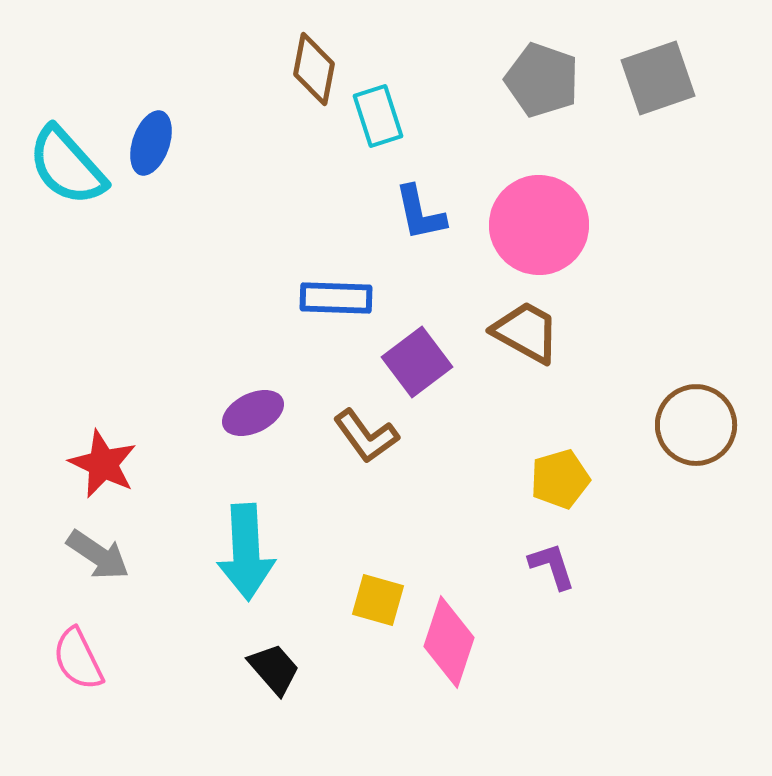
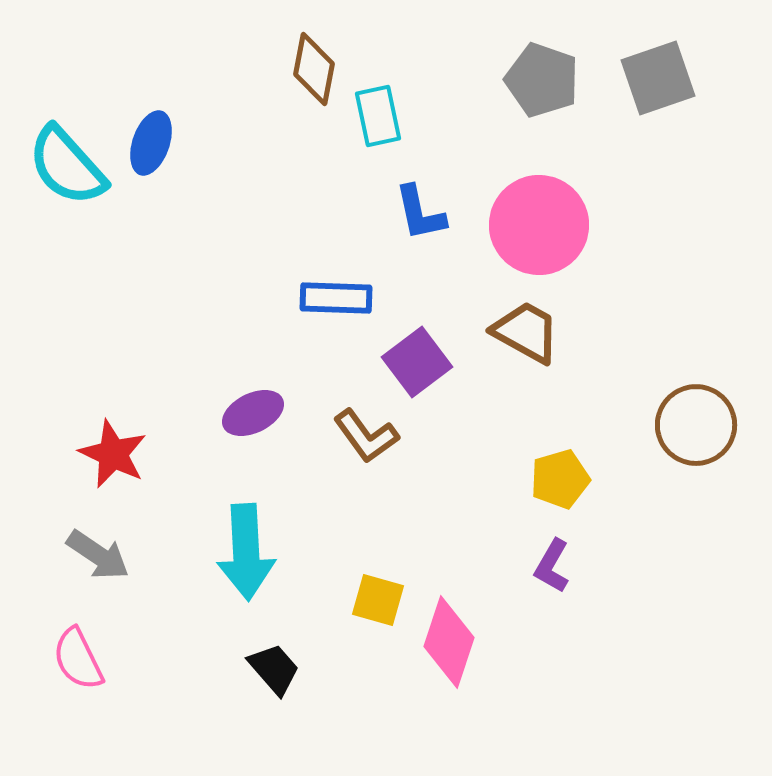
cyan rectangle: rotated 6 degrees clockwise
red star: moved 10 px right, 10 px up
purple L-shape: rotated 132 degrees counterclockwise
